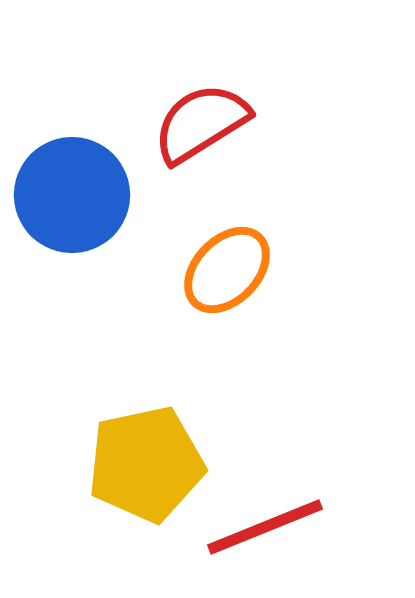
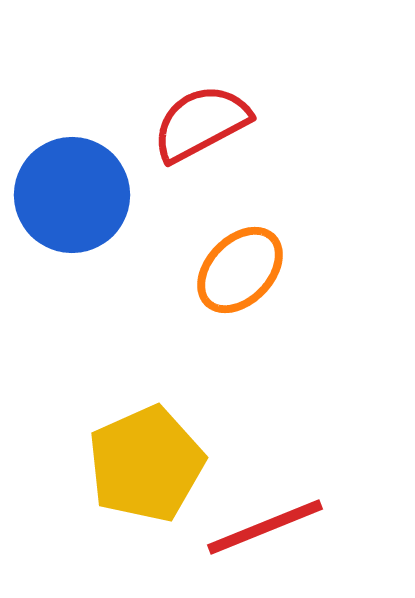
red semicircle: rotated 4 degrees clockwise
orange ellipse: moved 13 px right
yellow pentagon: rotated 12 degrees counterclockwise
